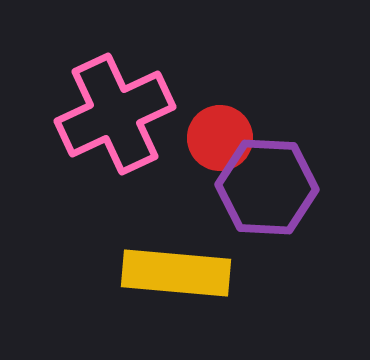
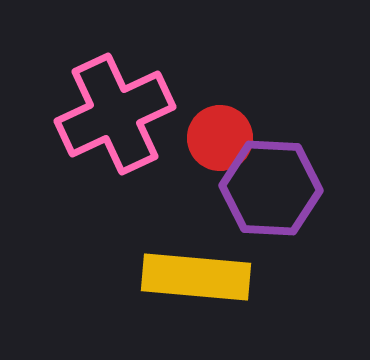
purple hexagon: moved 4 px right, 1 px down
yellow rectangle: moved 20 px right, 4 px down
